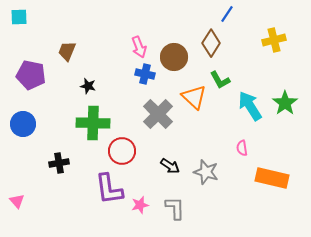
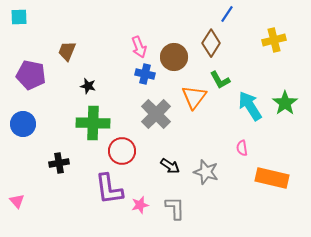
orange triangle: rotated 24 degrees clockwise
gray cross: moved 2 px left
